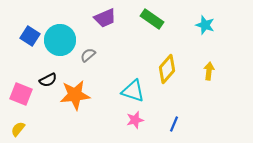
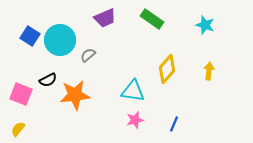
cyan triangle: rotated 10 degrees counterclockwise
